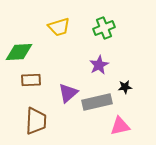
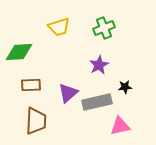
brown rectangle: moved 5 px down
